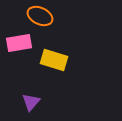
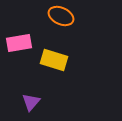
orange ellipse: moved 21 px right
